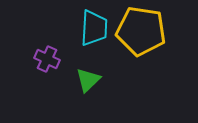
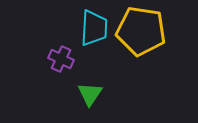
purple cross: moved 14 px right
green triangle: moved 2 px right, 14 px down; rotated 12 degrees counterclockwise
